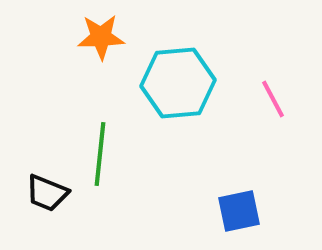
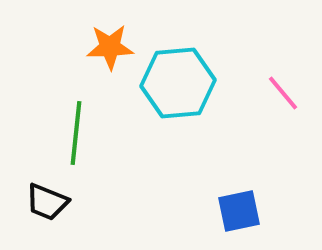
orange star: moved 9 px right, 10 px down
pink line: moved 10 px right, 6 px up; rotated 12 degrees counterclockwise
green line: moved 24 px left, 21 px up
black trapezoid: moved 9 px down
